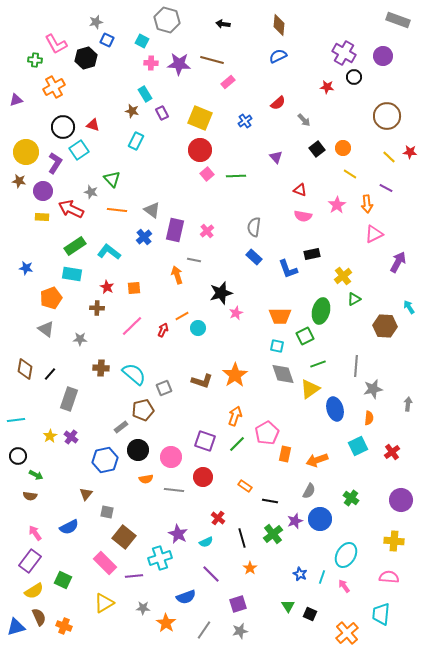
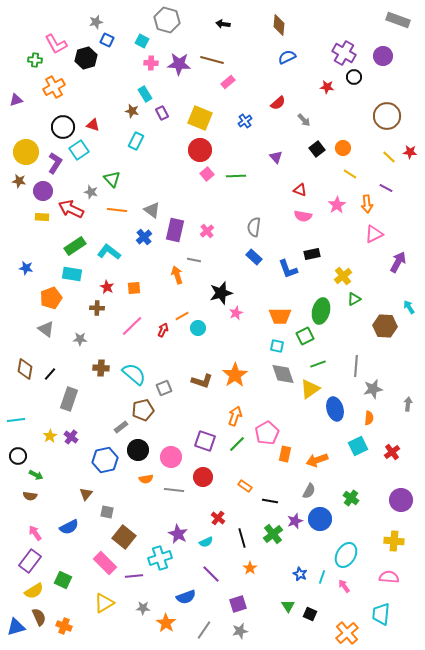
blue semicircle at (278, 56): moved 9 px right, 1 px down
